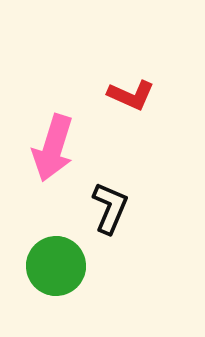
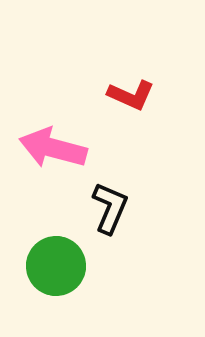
pink arrow: rotated 88 degrees clockwise
